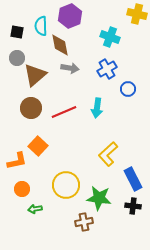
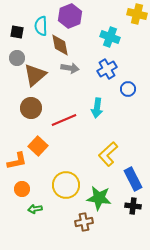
red line: moved 8 px down
